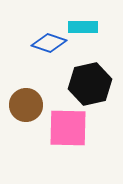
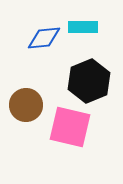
blue diamond: moved 5 px left, 5 px up; rotated 24 degrees counterclockwise
black hexagon: moved 1 px left, 3 px up; rotated 9 degrees counterclockwise
pink square: moved 2 px right, 1 px up; rotated 12 degrees clockwise
